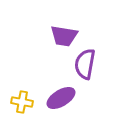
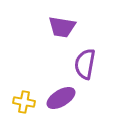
purple trapezoid: moved 2 px left, 9 px up
yellow cross: moved 2 px right
